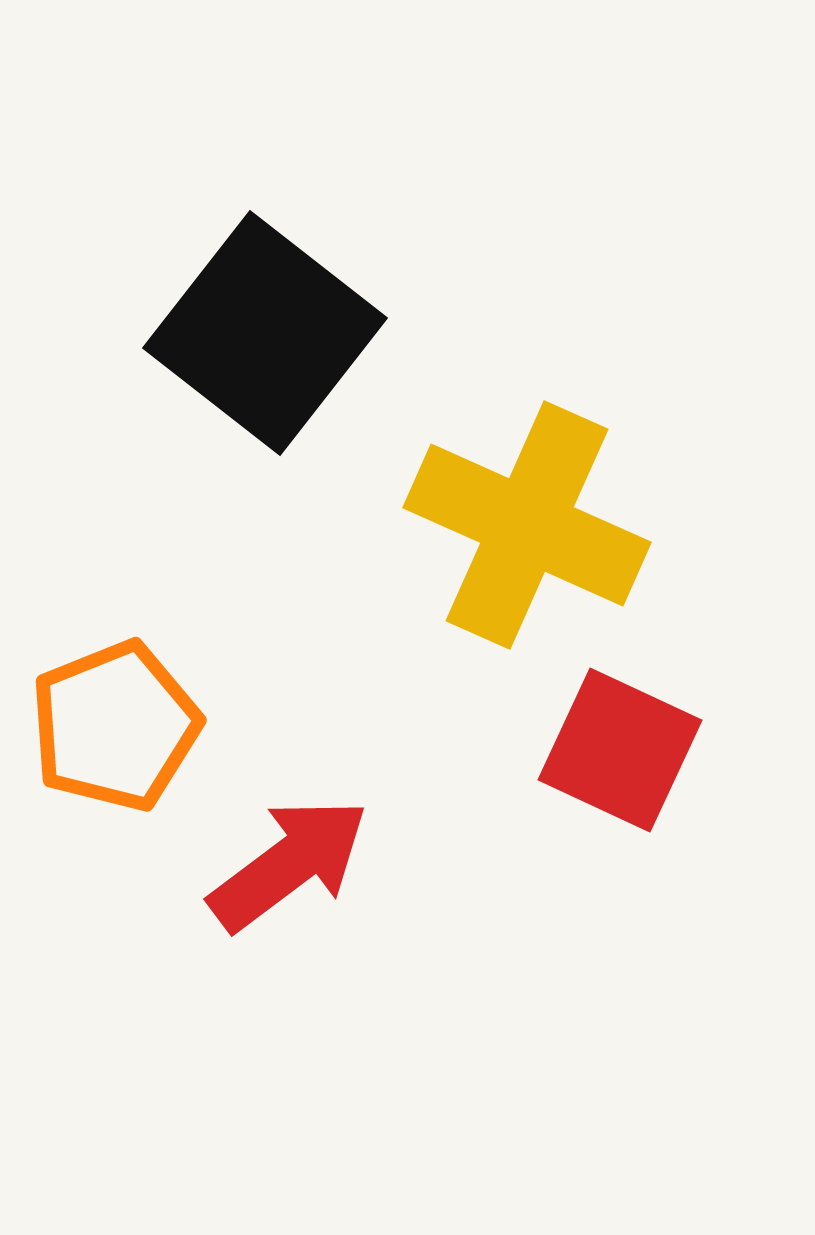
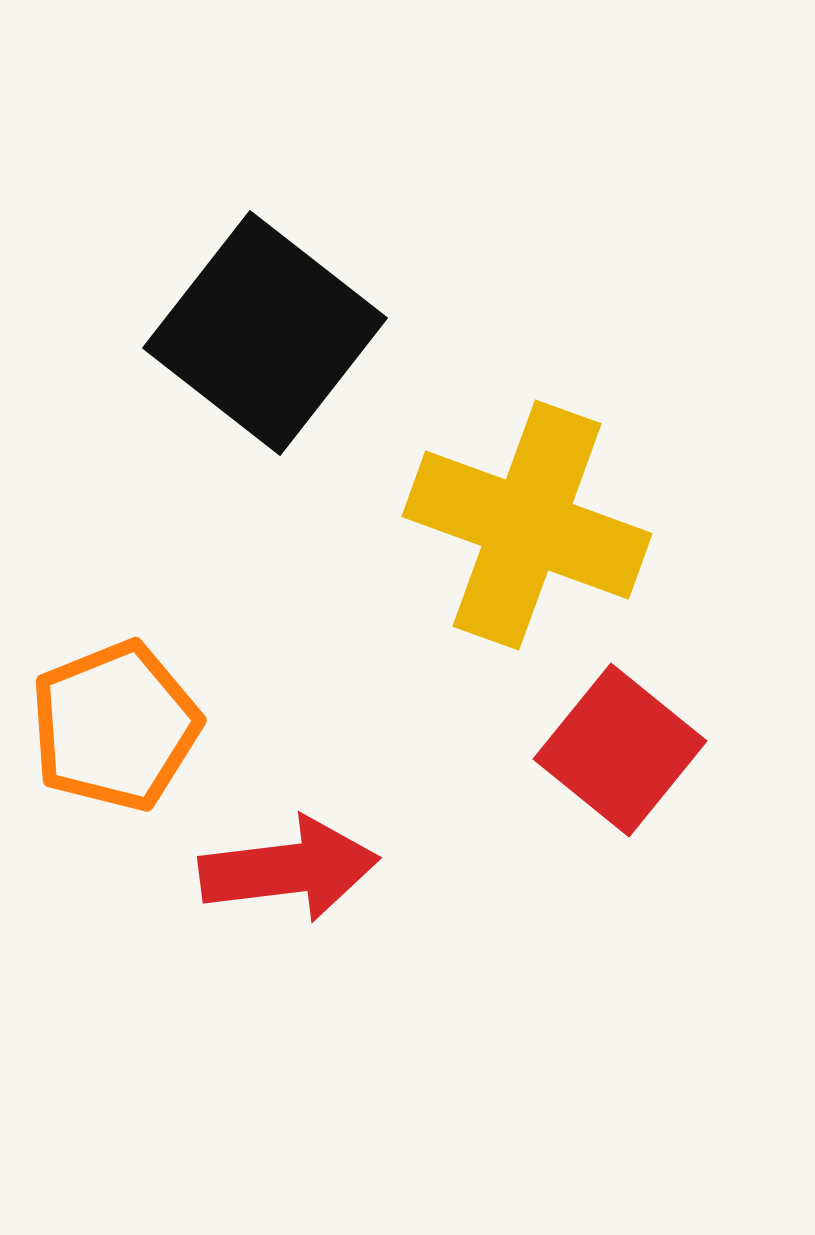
yellow cross: rotated 4 degrees counterclockwise
red square: rotated 14 degrees clockwise
red arrow: moved 5 px down; rotated 30 degrees clockwise
